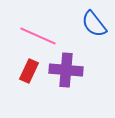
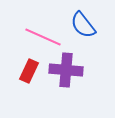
blue semicircle: moved 11 px left, 1 px down
pink line: moved 5 px right, 1 px down
